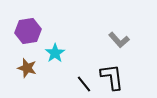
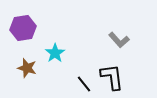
purple hexagon: moved 5 px left, 3 px up
